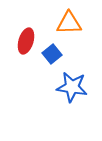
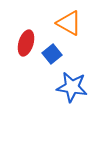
orange triangle: rotated 32 degrees clockwise
red ellipse: moved 2 px down
